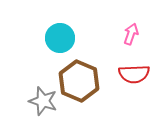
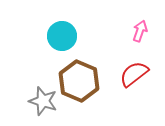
pink arrow: moved 9 px right, 3 px up
cyan circle: moved 2 px right, 2 px up
red semicircle: rotated 144 degrees clockwise
